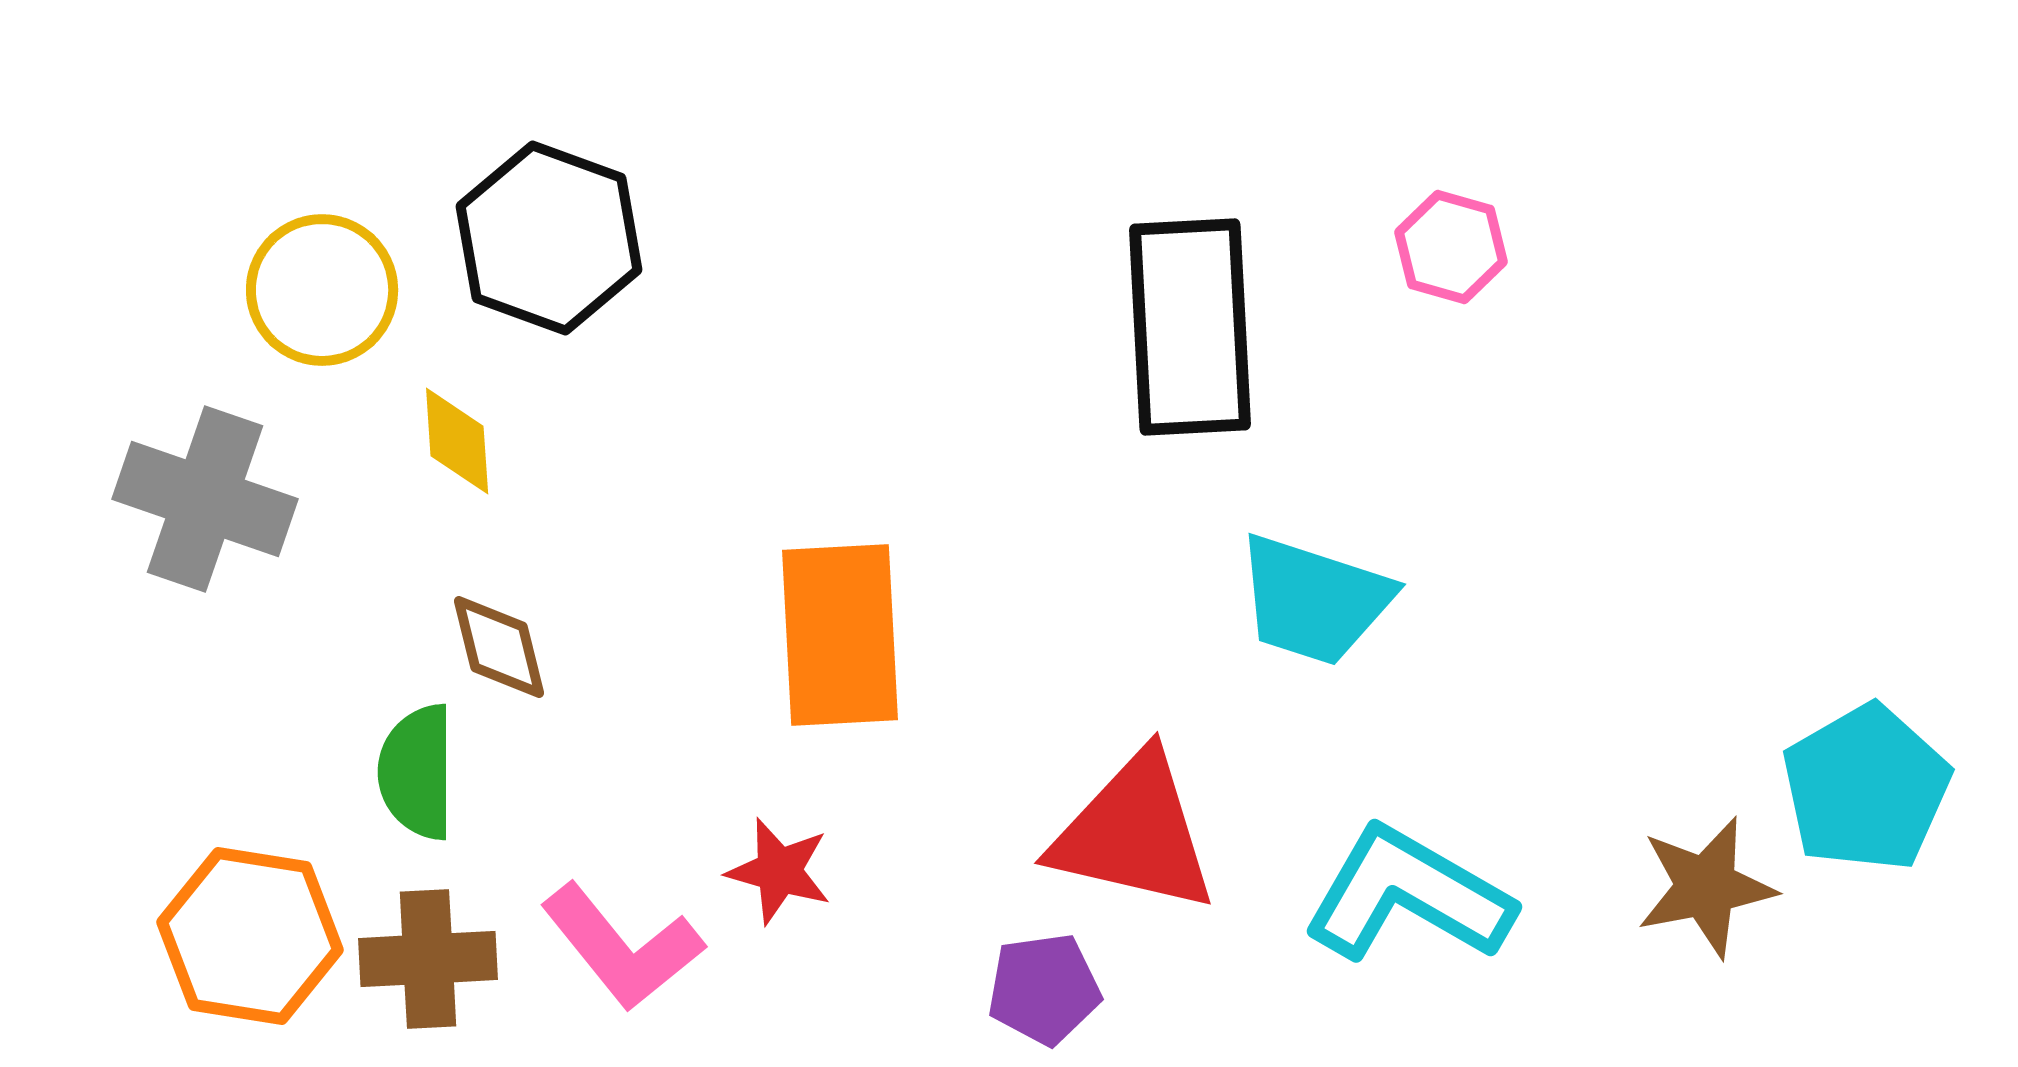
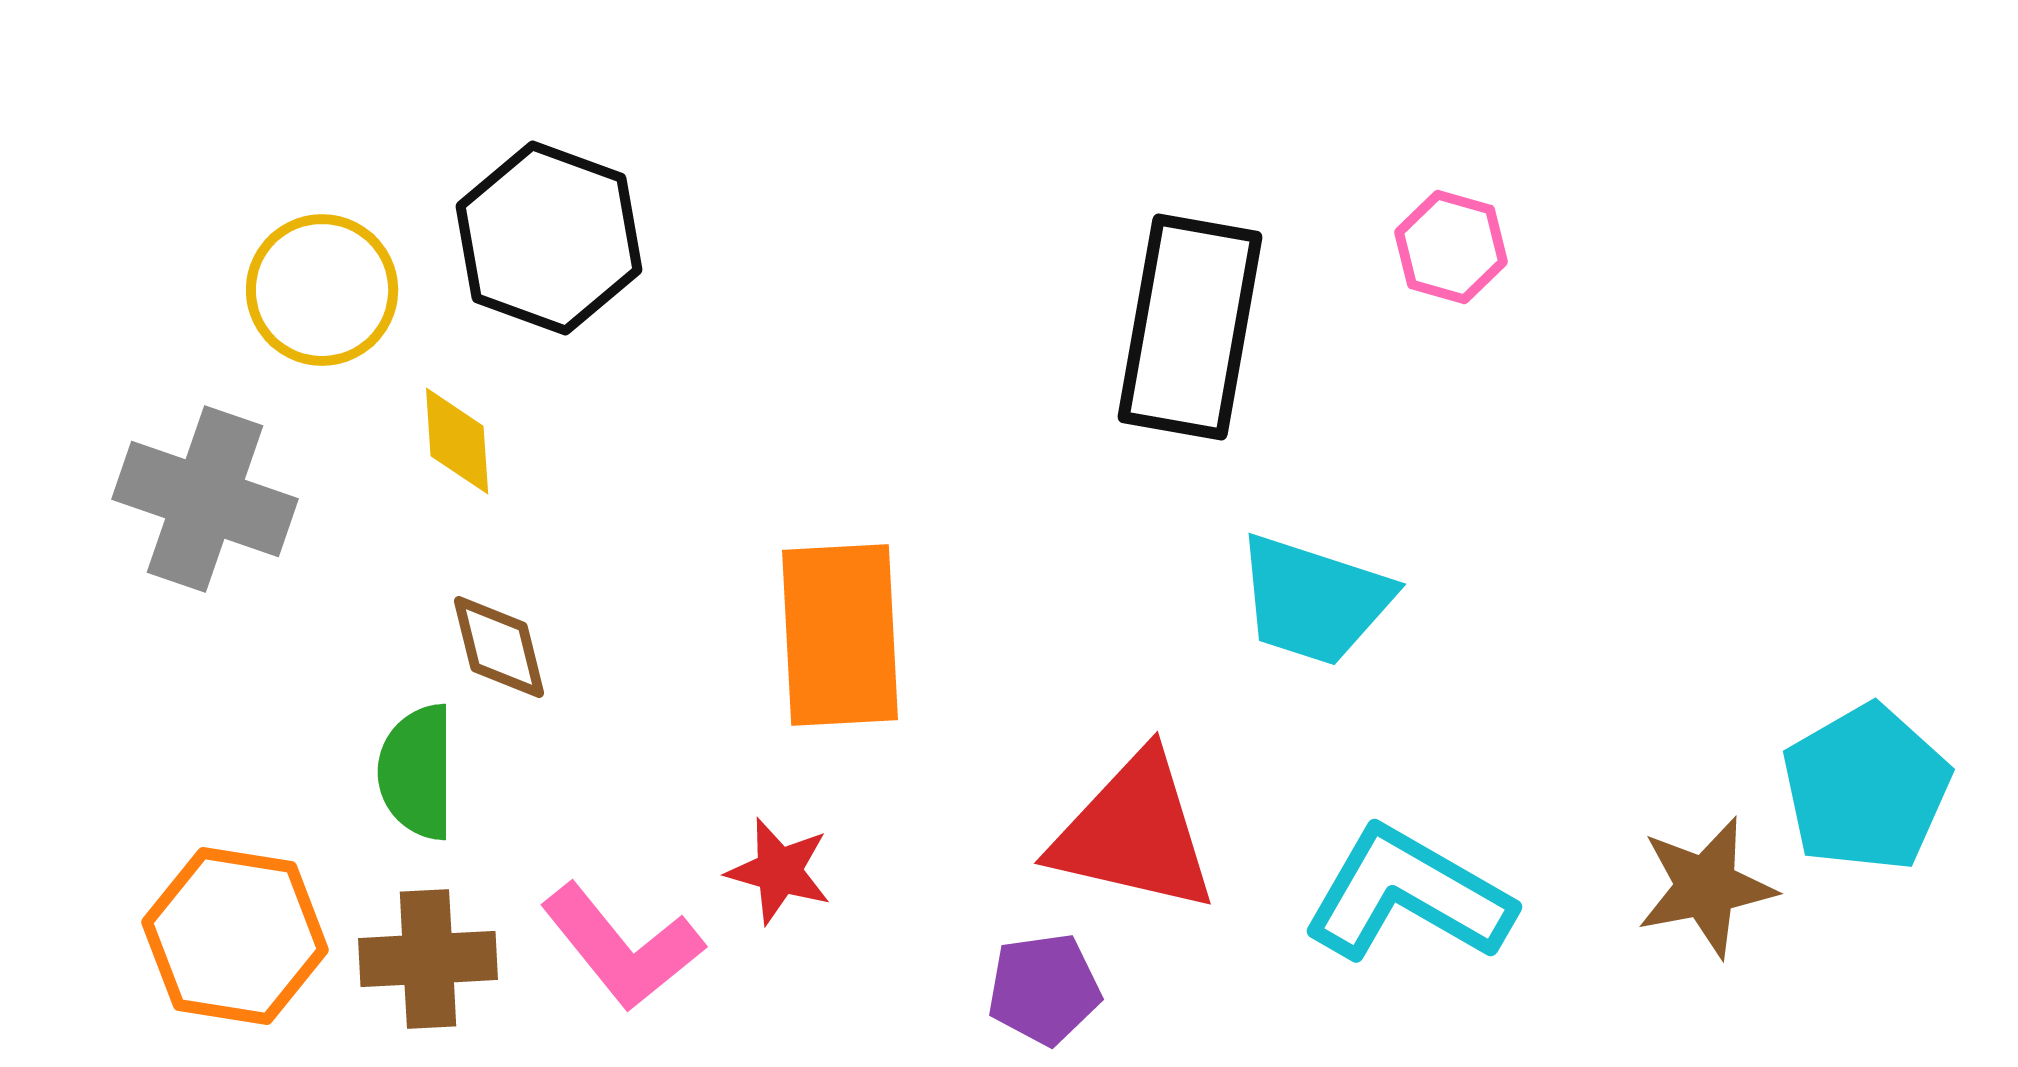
black rectangle: rotated 13 degrees clockwise
orange hexagon: moved 15 px left
